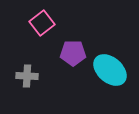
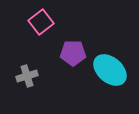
pink square: moved 1 px left, 1 px up
gray cross: rotated 20 degrees counterclockwise
